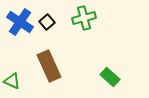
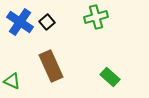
green cross: moved 12 px right, 1 px up
brown rectangle: moved 2 px right
